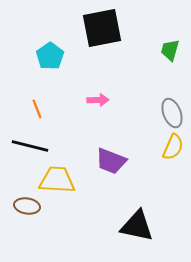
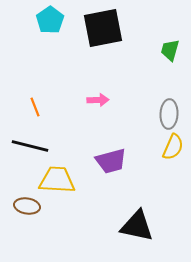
black square: moved 1 px right
cyan pentagon: moved 36 px up
orange line: moved 2 px left, 2 px up
gray ellipse: moved 3 px left, 1 px down; rotated 24 degrees clockwise
purple trapezoid: rotated 36 degrees counterclockwise
